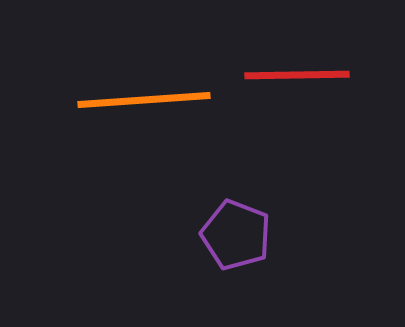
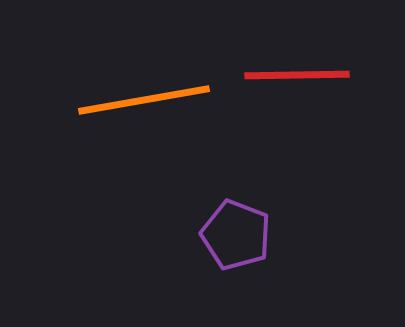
orange line: rotated 6 degrees counterclockwise
